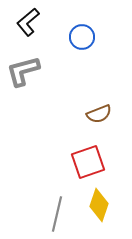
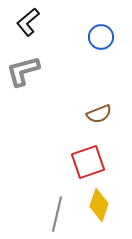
blue circle: moved 19 px right
